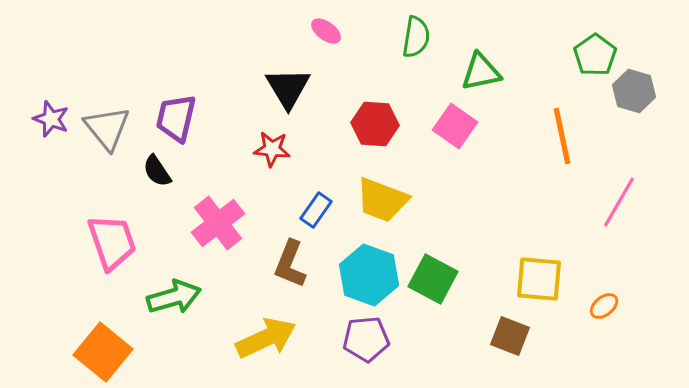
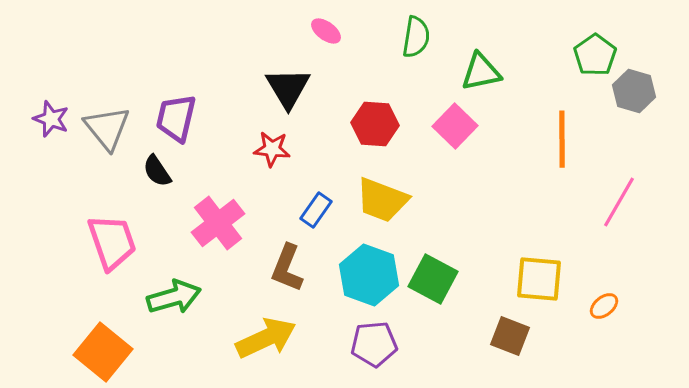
pink square: rotated 9 degrees clockwise
orange line: moved 3 px down; rotated 12 degrees clockwise
brown L-shape: moved 3 px left, 4 px down
purple pentagon: moved 8 px right, 5 px down
